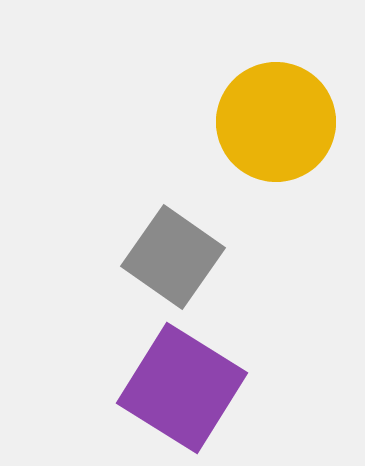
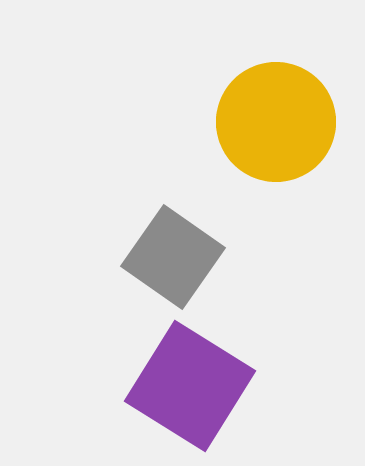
purple square: moved 8 px right, 2 px up
